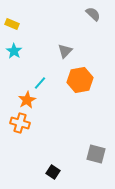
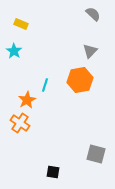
yellow rectangle: moved 9 px right
gray triangle: moved 25 px right
cyan line: moved 5 px right, 2 px down; rotated 24 degrees counterclockwise
orange cross: rotated 18 degrees clockwise
black square: rotated 24 degrees counterclockwise
